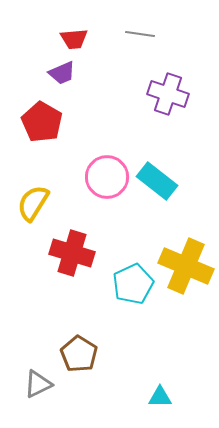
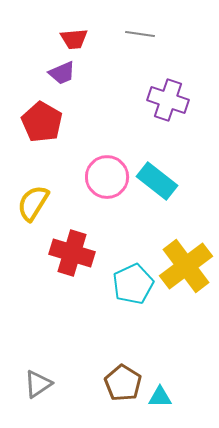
purple cross: moved 6 px down
yellow cross: rotated 30 degrees clockwise
brown pentagon: moved 44 px right, 29 px down
gray triangle: rotated 8 degrees counterclockwise
